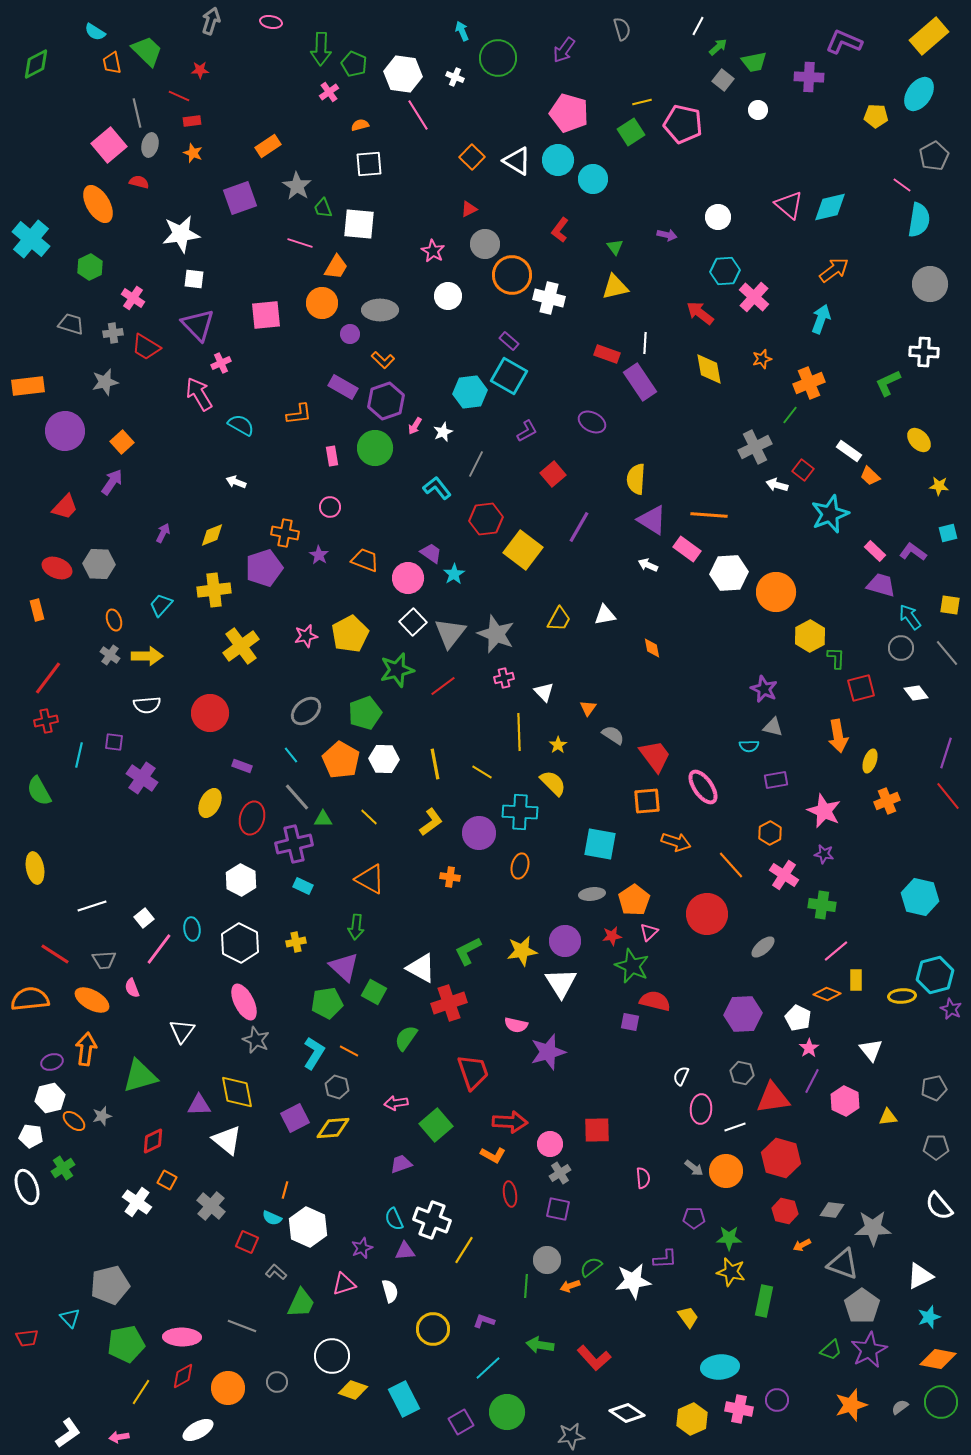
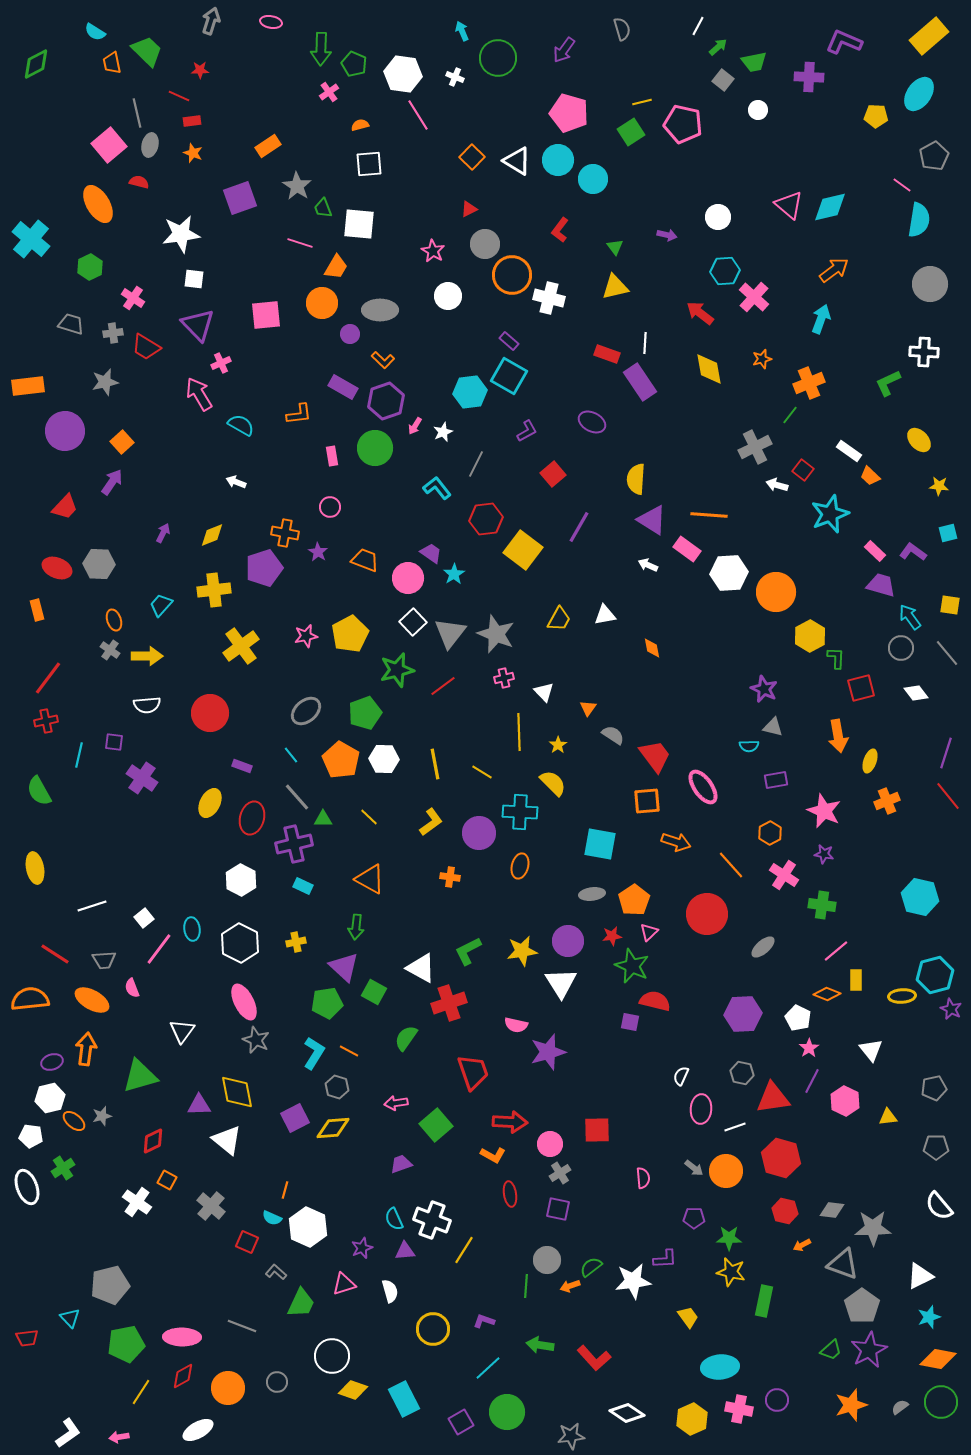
purple star at (319, 555): moved 1 px left, 3 px up
gray cross at (110, 655): moved 5 px up
purple circle at (565, 941): moved 3 px right
